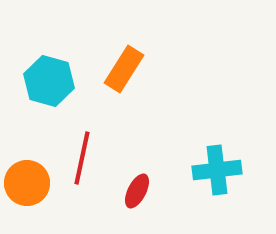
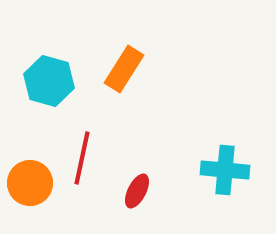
cyan cross: moved 8 px right; rotated 12 degrees clockwise
orange circle: moved 3 px right
